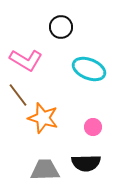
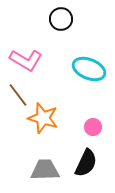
black circle: moved 8 px up
black semicircle: rotated 64 degrees counterclockwise
